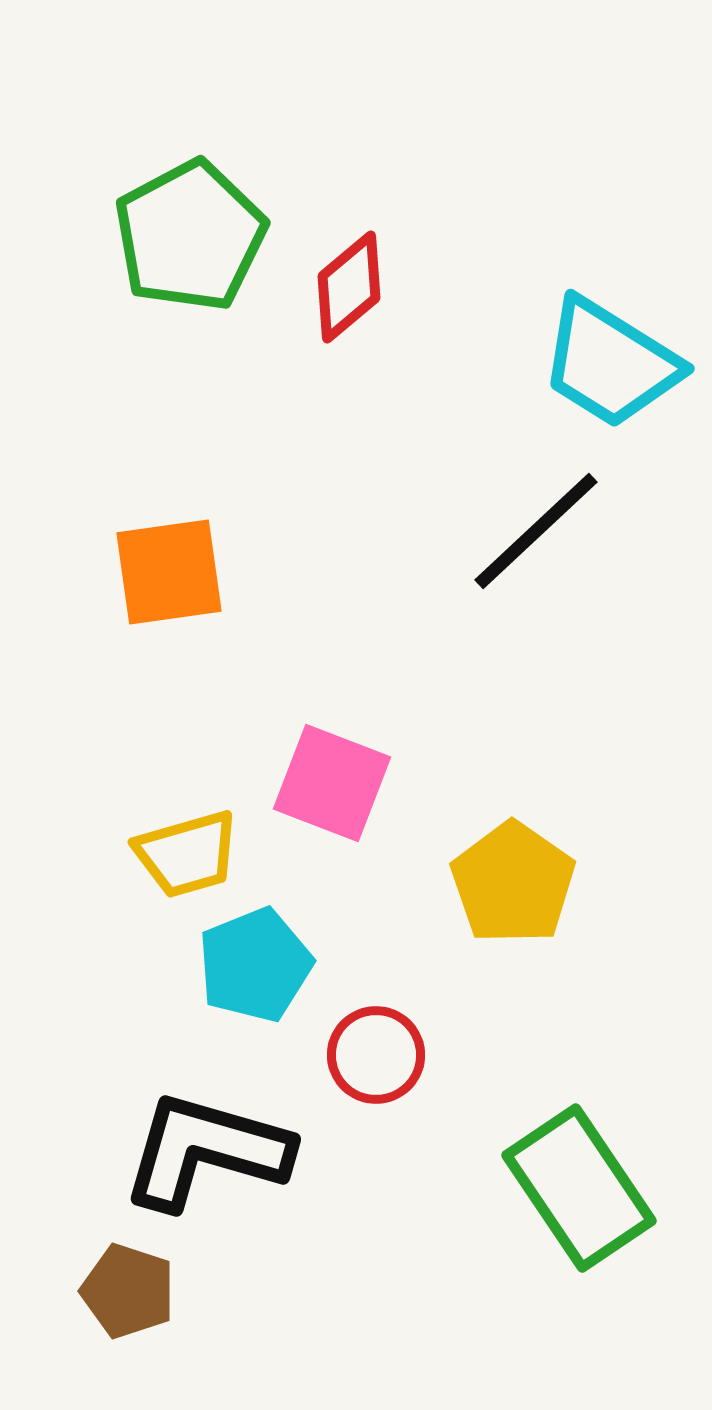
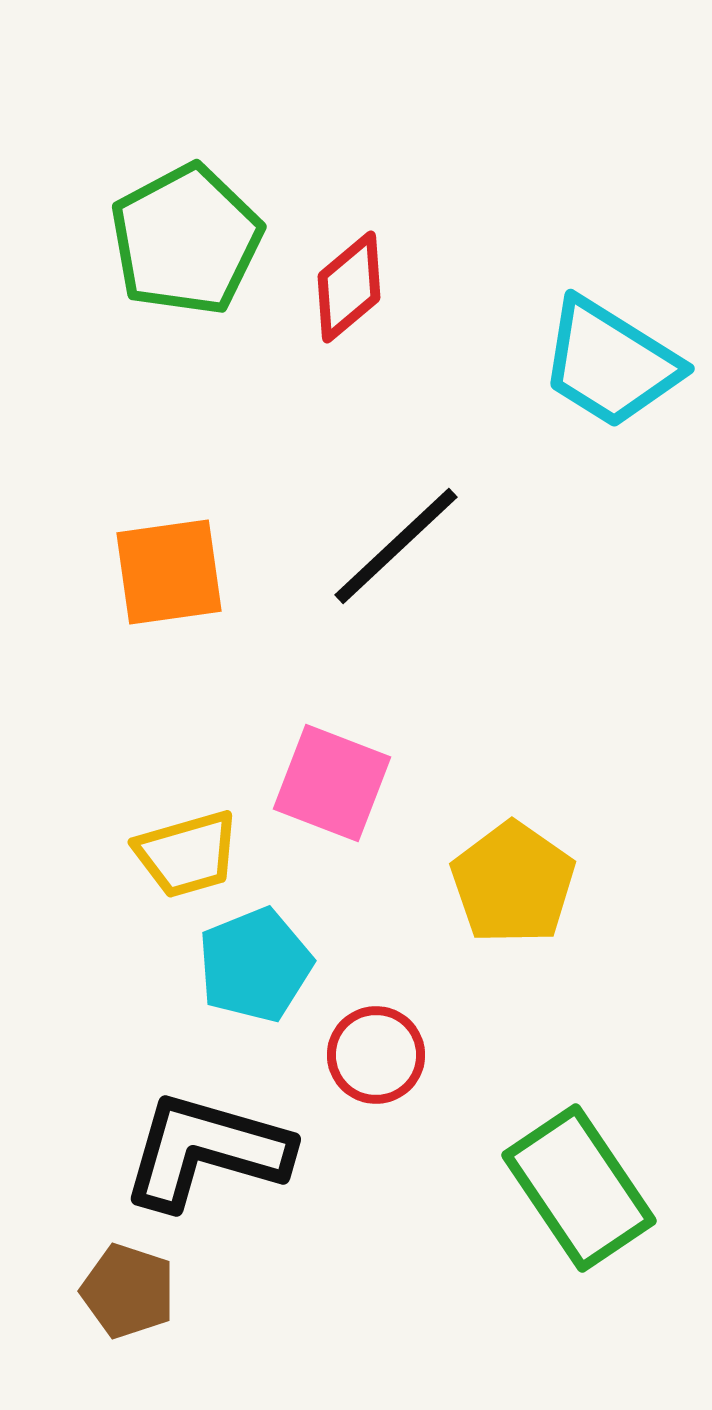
green pentagon: moved 4 px left, 4 px down
black line: moved 140 px left, 15 px down
